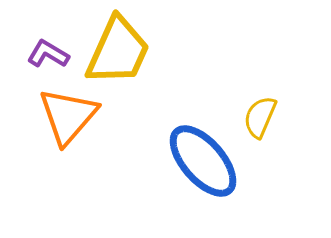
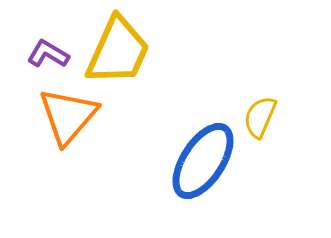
blue ellipse: rotated 74 degrees clockwise
